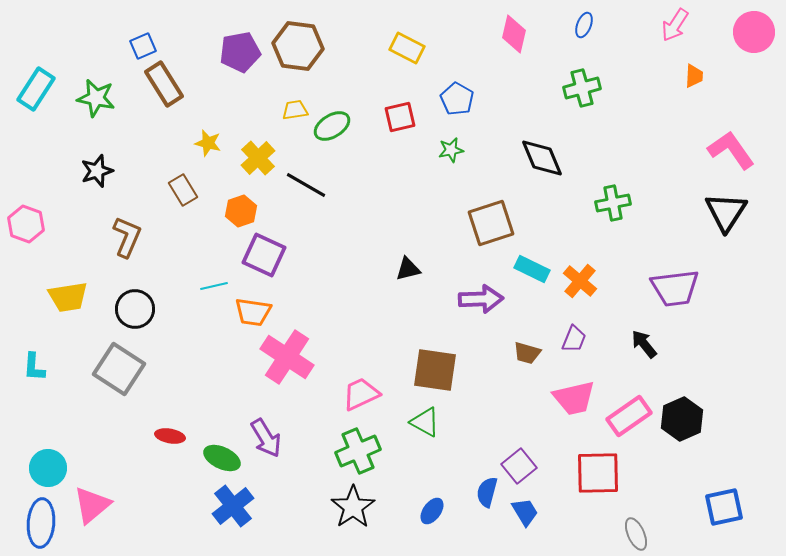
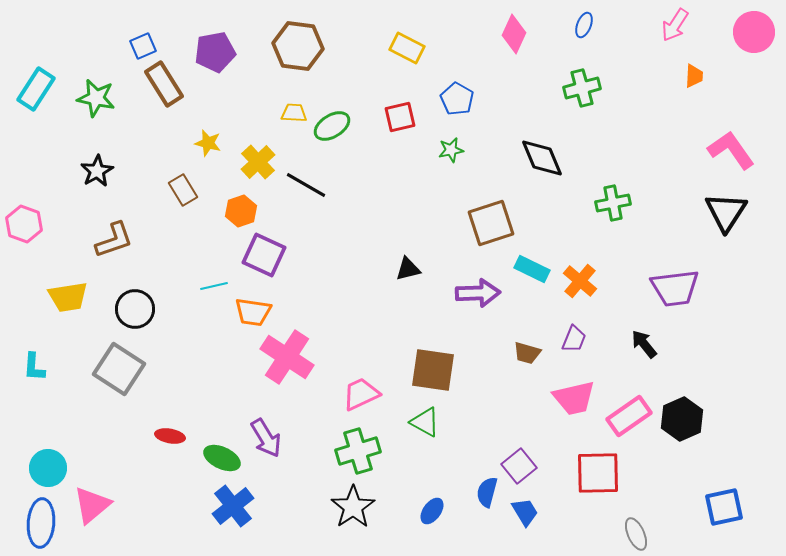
pink diamond at (514, 34): rotated 12 degrees clockwise
purple pentagon at (240, 52): moved 25 px left
yellow trapezoid at (295, 110): moved 1 px left, 3 px down; rotated 12 degrees clockwise
yellow cross at (258, 158): moved 4 px down
black star at (97, 171): rotated 12 degrees counterclockwise
pink hexagon at (26, 224): moved 2 px left
brown L-shape at (127, 237): moved 13 px left, 3 px down; rotated 48 degrees clockwise
purple arrow at (481, 299): moved 3 px left, 6 px up
brown square at (435, 370): moved 2 px left
green cross at (358, 451): rotated 6 degrees clockwise
